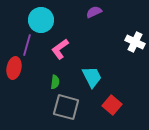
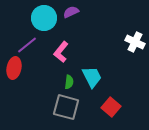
purple semicircle: moved 23 px left
cyan circle: moved 3 px right, 2 px up
purple line: rotated 35 degrees clockwise
pink L-shape: moved 1 px right, 3 px down; rotated 15 degrees counterclockwise
green semicircle: moved 14 px right
red square: moved 1 px left, 2 px down
